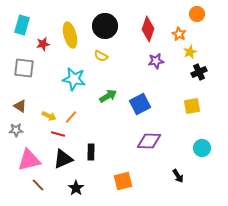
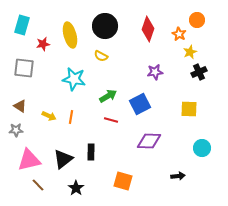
orange circle: moved 6 px down
purple star: moved 1 px left, 11 px down
yellow square: moved 3 px left, 3 px down; rotated 12 degrees clockwise
orange line: rotated 32 degrees counterclockwise
red line: moved 53 px right, 14 px up
black triangle: rotated 15 degrees counterclockwise
black arrow: rotated 64 degrees counterclockwise
orange square: rotated 30 degrees clockwise
